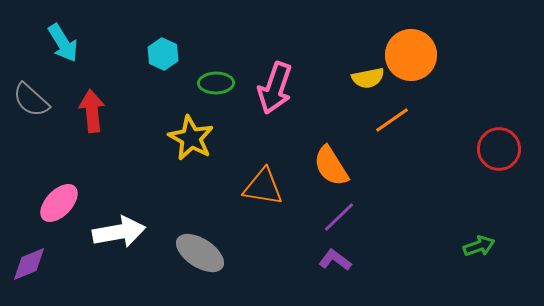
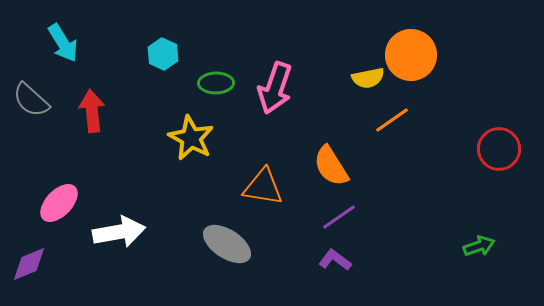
purple line: rotated 9 degrees clockwise
gray ellipse: moved 27 px right, 9 px up
